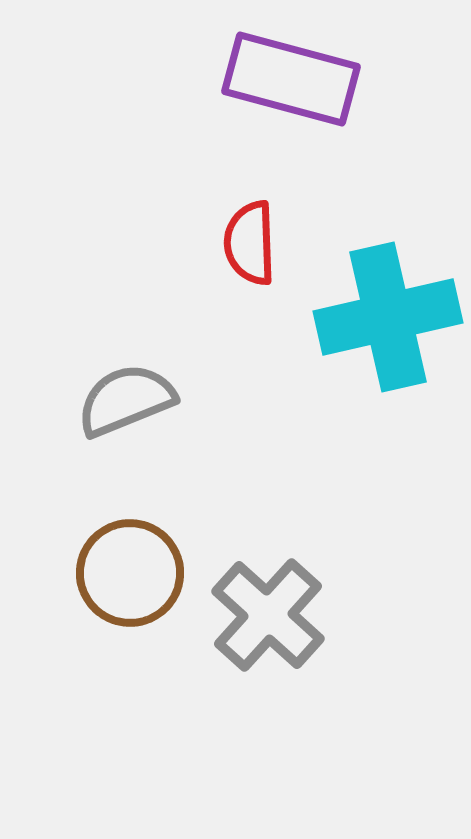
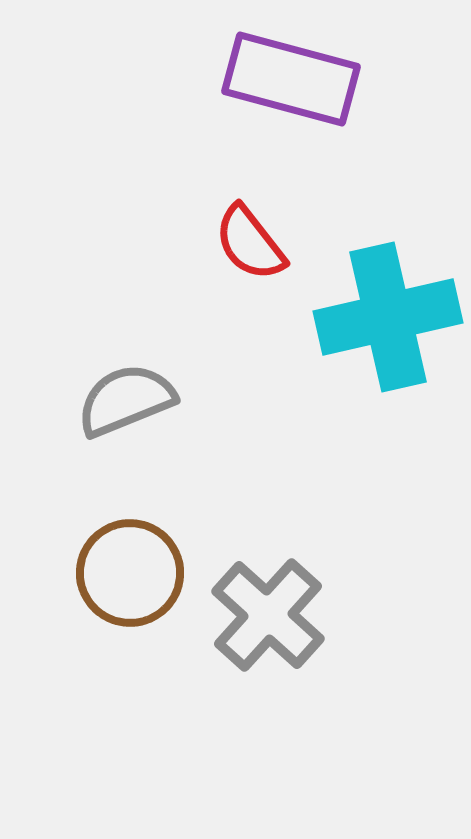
red semicircle: rotated 36 degrees counterclockwise
